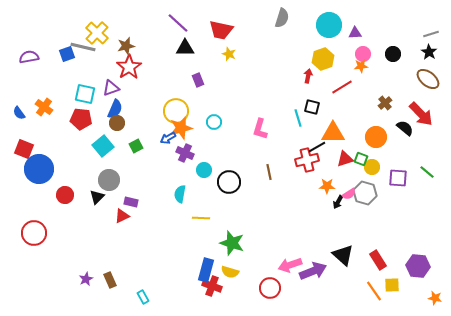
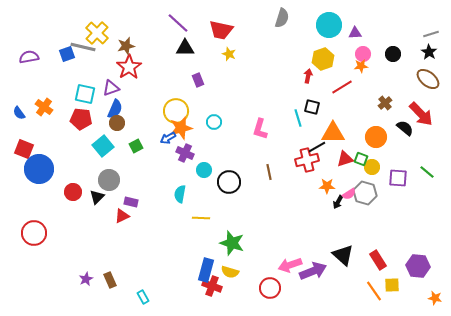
red circle at (65, 195): moved 8 px right, 3 px up
